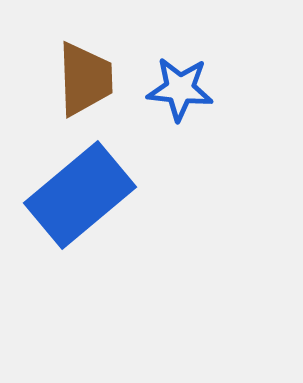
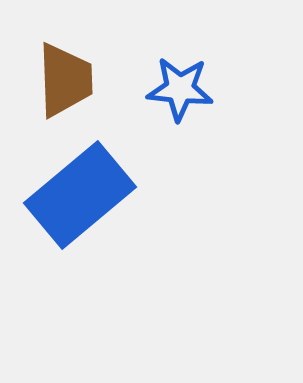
brown trapezoid: moved 20 px left, 1 px down
